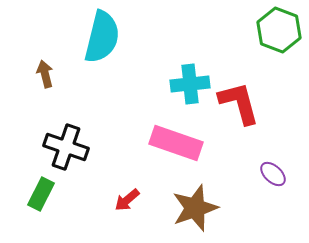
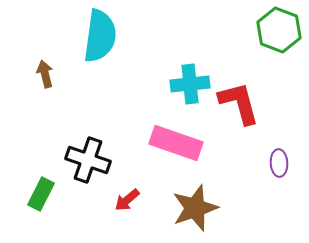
cyan semicircle: moved 2 px left, 1 px up; rotated 6 degrees counterclockwise
black cross: moved 22 px right, 13 px down
purple ellipse: moved 6 px right, 11 px up; rotated 44 degrees clockwise
